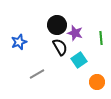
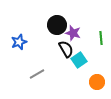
purple star: moved 2 px left
black semicircle: moved 6 px right, 2 px down
